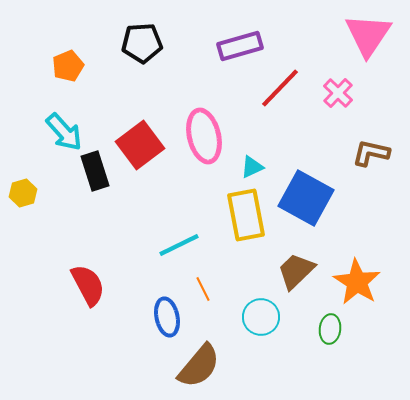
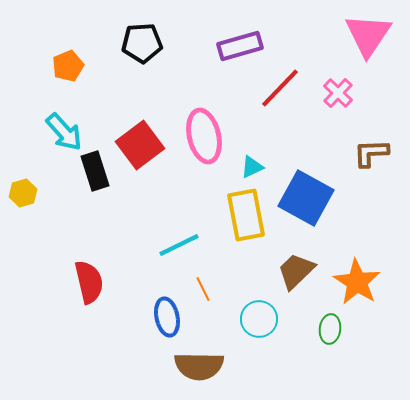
brown L-shape: rotated 15 degrees counterclockwise
red semicircle: moved 1 px right, 3 px up; rotated 15 degrees clockwise
cyan circle: moved 2 px left, 2 px down
brown semicircle: rotated 51 degrees clockwise
